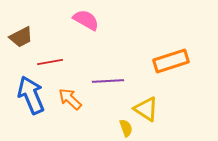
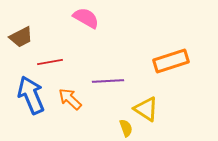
pink semicircle: moved 2 px up
